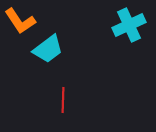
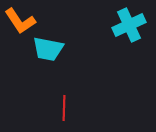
cyan trapezoid: rotated 48 degrees clockwise
red line: moved 1 px right, 8 px down
